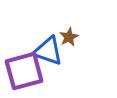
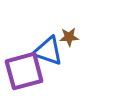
brown star: rotated 24 degrees clockwise
